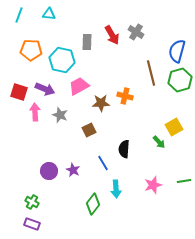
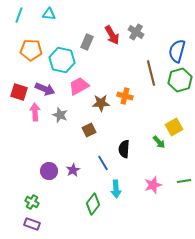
gray rectangle: rotated 21 degrees clockwise
purple star: rotated 16 degrees clockwise
